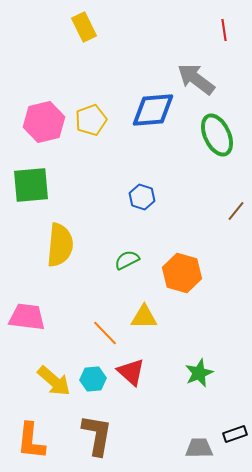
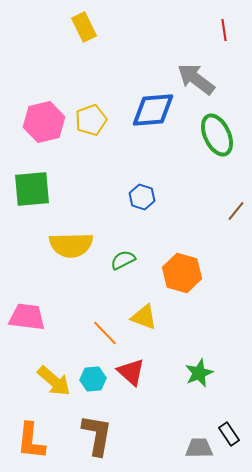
green square: moved 1 px right, 4 px down
yellow semicircle: moved 11 px right; rotated 84 degrees clockwise
green semicircle: moved 4 px left
yellow triangle: rotated 20 degrees clockwise
black rectangle: moved 6 px left; rotated 75 degrees clockwise
